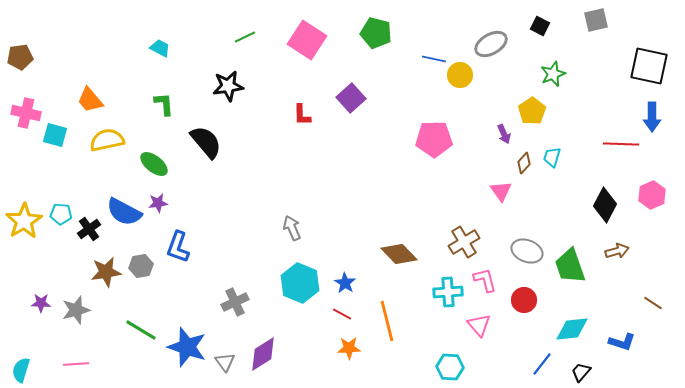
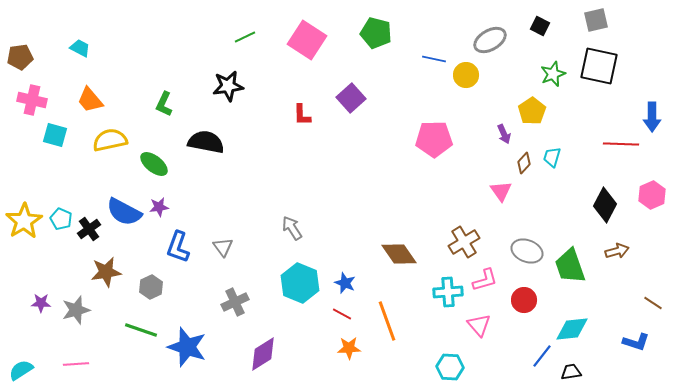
gray ellipse at (491, 44): moved 1 px left, 4 px up
cyan trapezoid at (160, 48): moved 80 px left
black square at (649, 66): moved 50 px left
yellow circle at (460, 75): moved 6 px right
green L-shape at (164, 104): rotated 150 degrees counterclockwise
pink cross at (26, 113): moved 6 px right, 13 px up
yellow semicircle at (107, 140): moved 3 px right
black semicircle at (206, 142): rotated 39 degrees counterclockwise
purple star at (158, 203): moved 1 px right, 4 px down
cyan pentagon at (61, 214): moved 5 px down; rotated 20 degrees clockwise
gray arrow at (292, 228): rotated 10 degrees counterclockwise
brown diamond at (399, 254): rotated 9 degrees clockwise
gray hexagon at (141, 266): moved 10 px right, 21 px down; rotated 15 degrees counterclockwise
pink L-shape at (485, 280): rotated 88 degrees clockwise
blue star at (345, 283): rotated 10 degrees counterclockwise
orange line at (387, 321): rotated 6 degrees counterclockwise
green line at (141, 330): rotated 12 degrees counterclockwise
blue L-shape at (622, 342): moved 14 px right
gray triangle at (225, 362): moved 2 px left, 115 px up
blue line at (542, 364): moved 8 px up
cyan semicircle at (21, 370): rotated 40 degrees clockwise
black trapezoid at (581, 372): moved 10 px left; rotated 40 degrees clockwise
